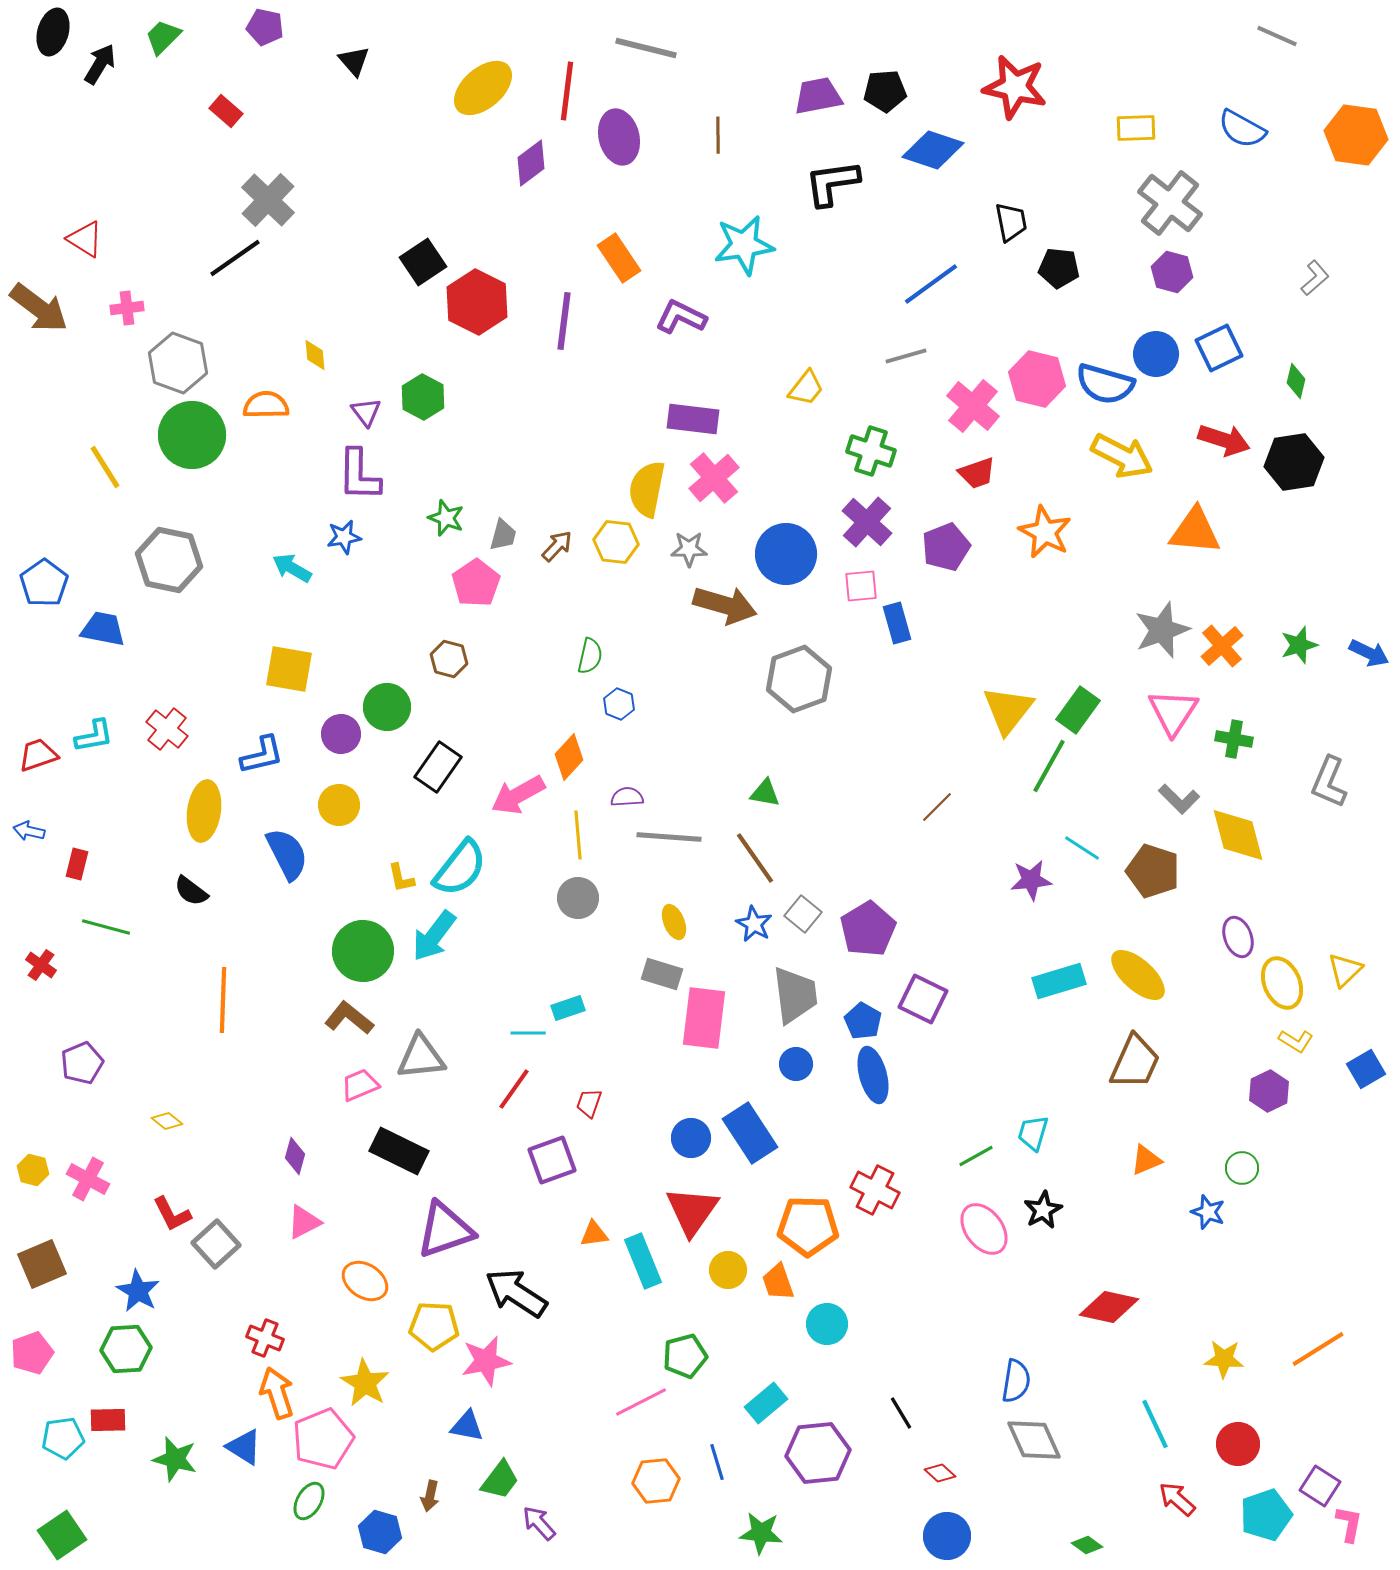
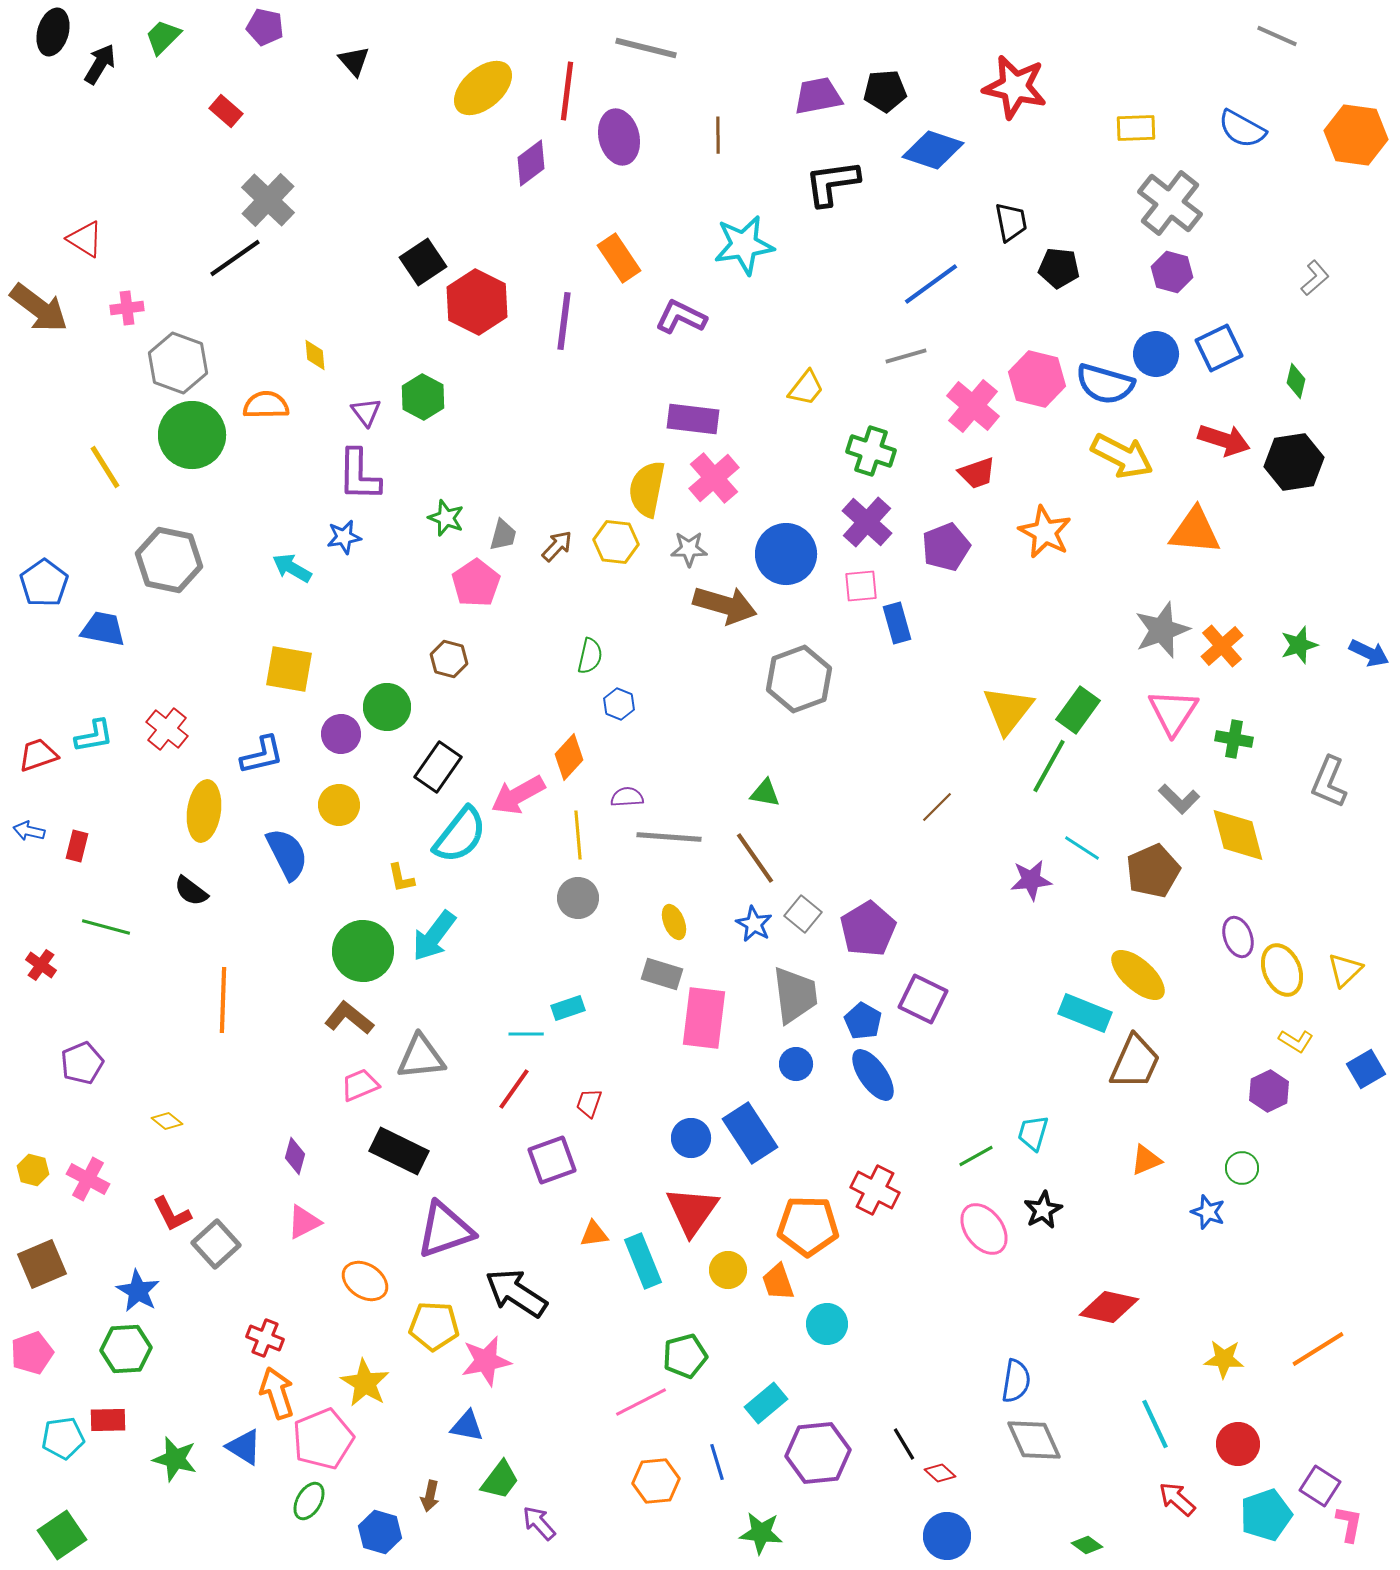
red rectangle at (77, 864): moved 18 px up
cyan semicircle at (460, 868): moved 33 px up
brown pentagon at (1153, 871): rotated 30 degrees clockwise
cyan rectangle at (1059, 981): moved 26 px right, 32 px down; rotated 39 degrees clockwise
yellow ellipse at (1282, 983): moved 13 px up
cyan line at (528, 1033): moved 2 px left, 1 px down
blue ellipse at (873, 1075): rotated 20 degrees counterclockwise
black line at (901, 1413): moved 3 px right, 31 px down
